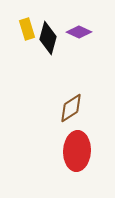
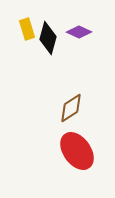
red ellipse: rotated 39 degrees counterclockwise
